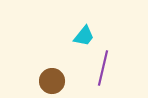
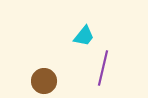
brown circle: moved 8 px left
